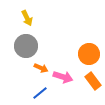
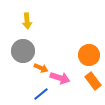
yellow arrow: moved 3 px down; rotated 21 degrees clockwise
gray circle: moved 3 px left, 5 px down
orange circle: moved 1 px down
pink arrow: moved 3 px left, 1 px down
blue line: moved 1 px right, 1 px down
